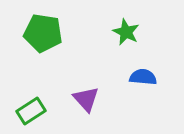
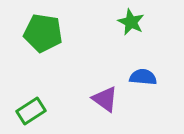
green star: moved 5 px right, 10 px up
purple triangle: moved 19 px right; rotated 12 degrees counterclockwise
